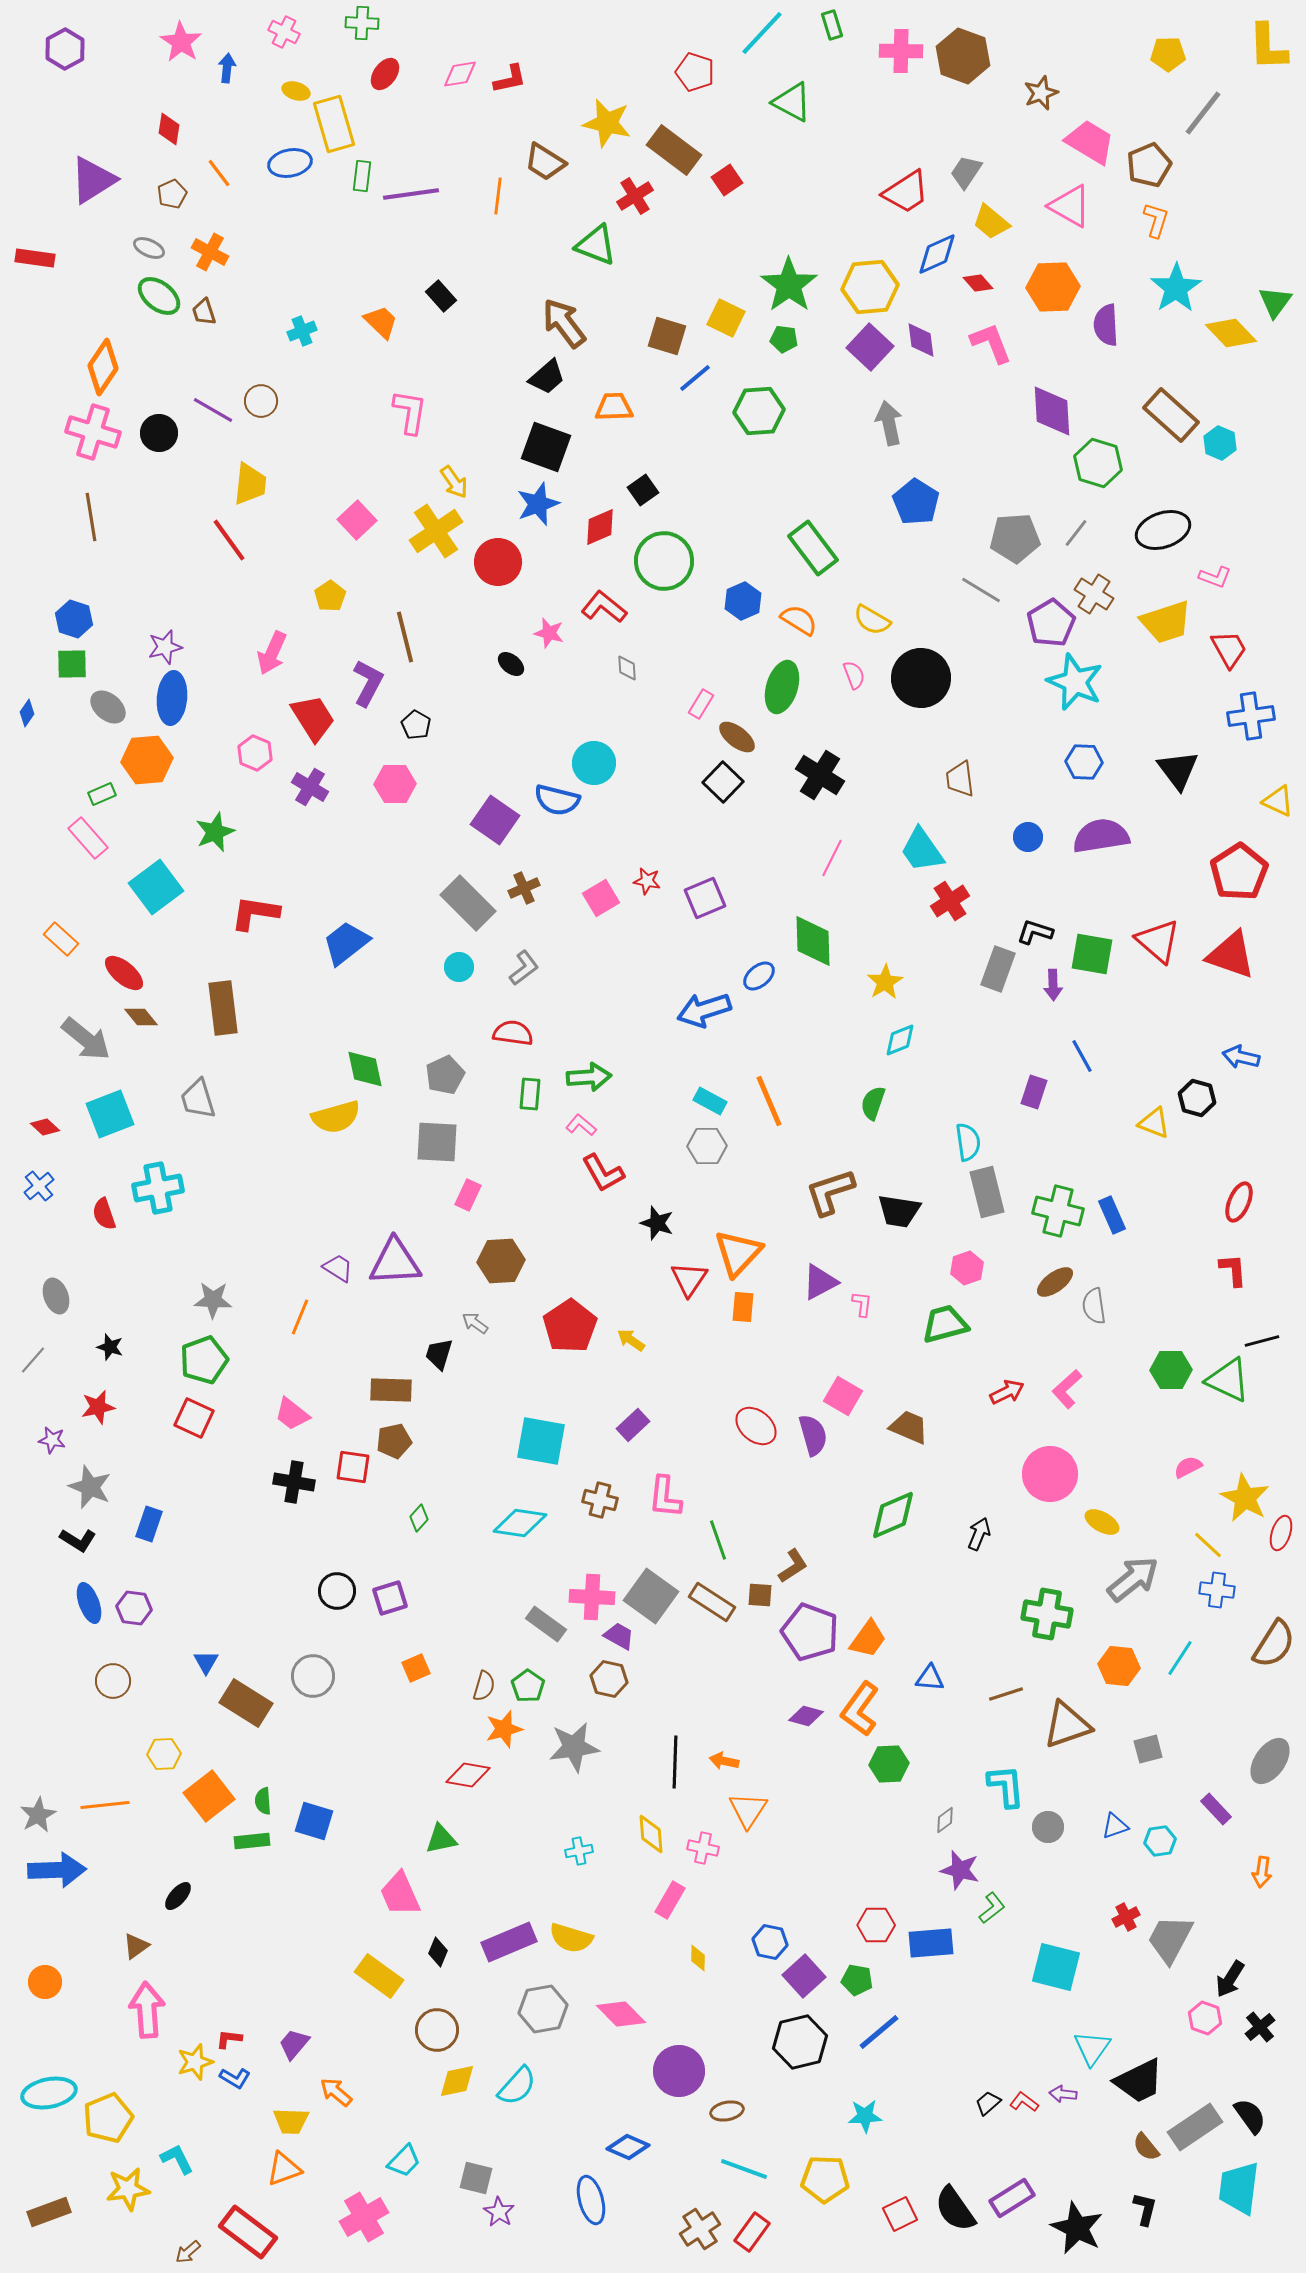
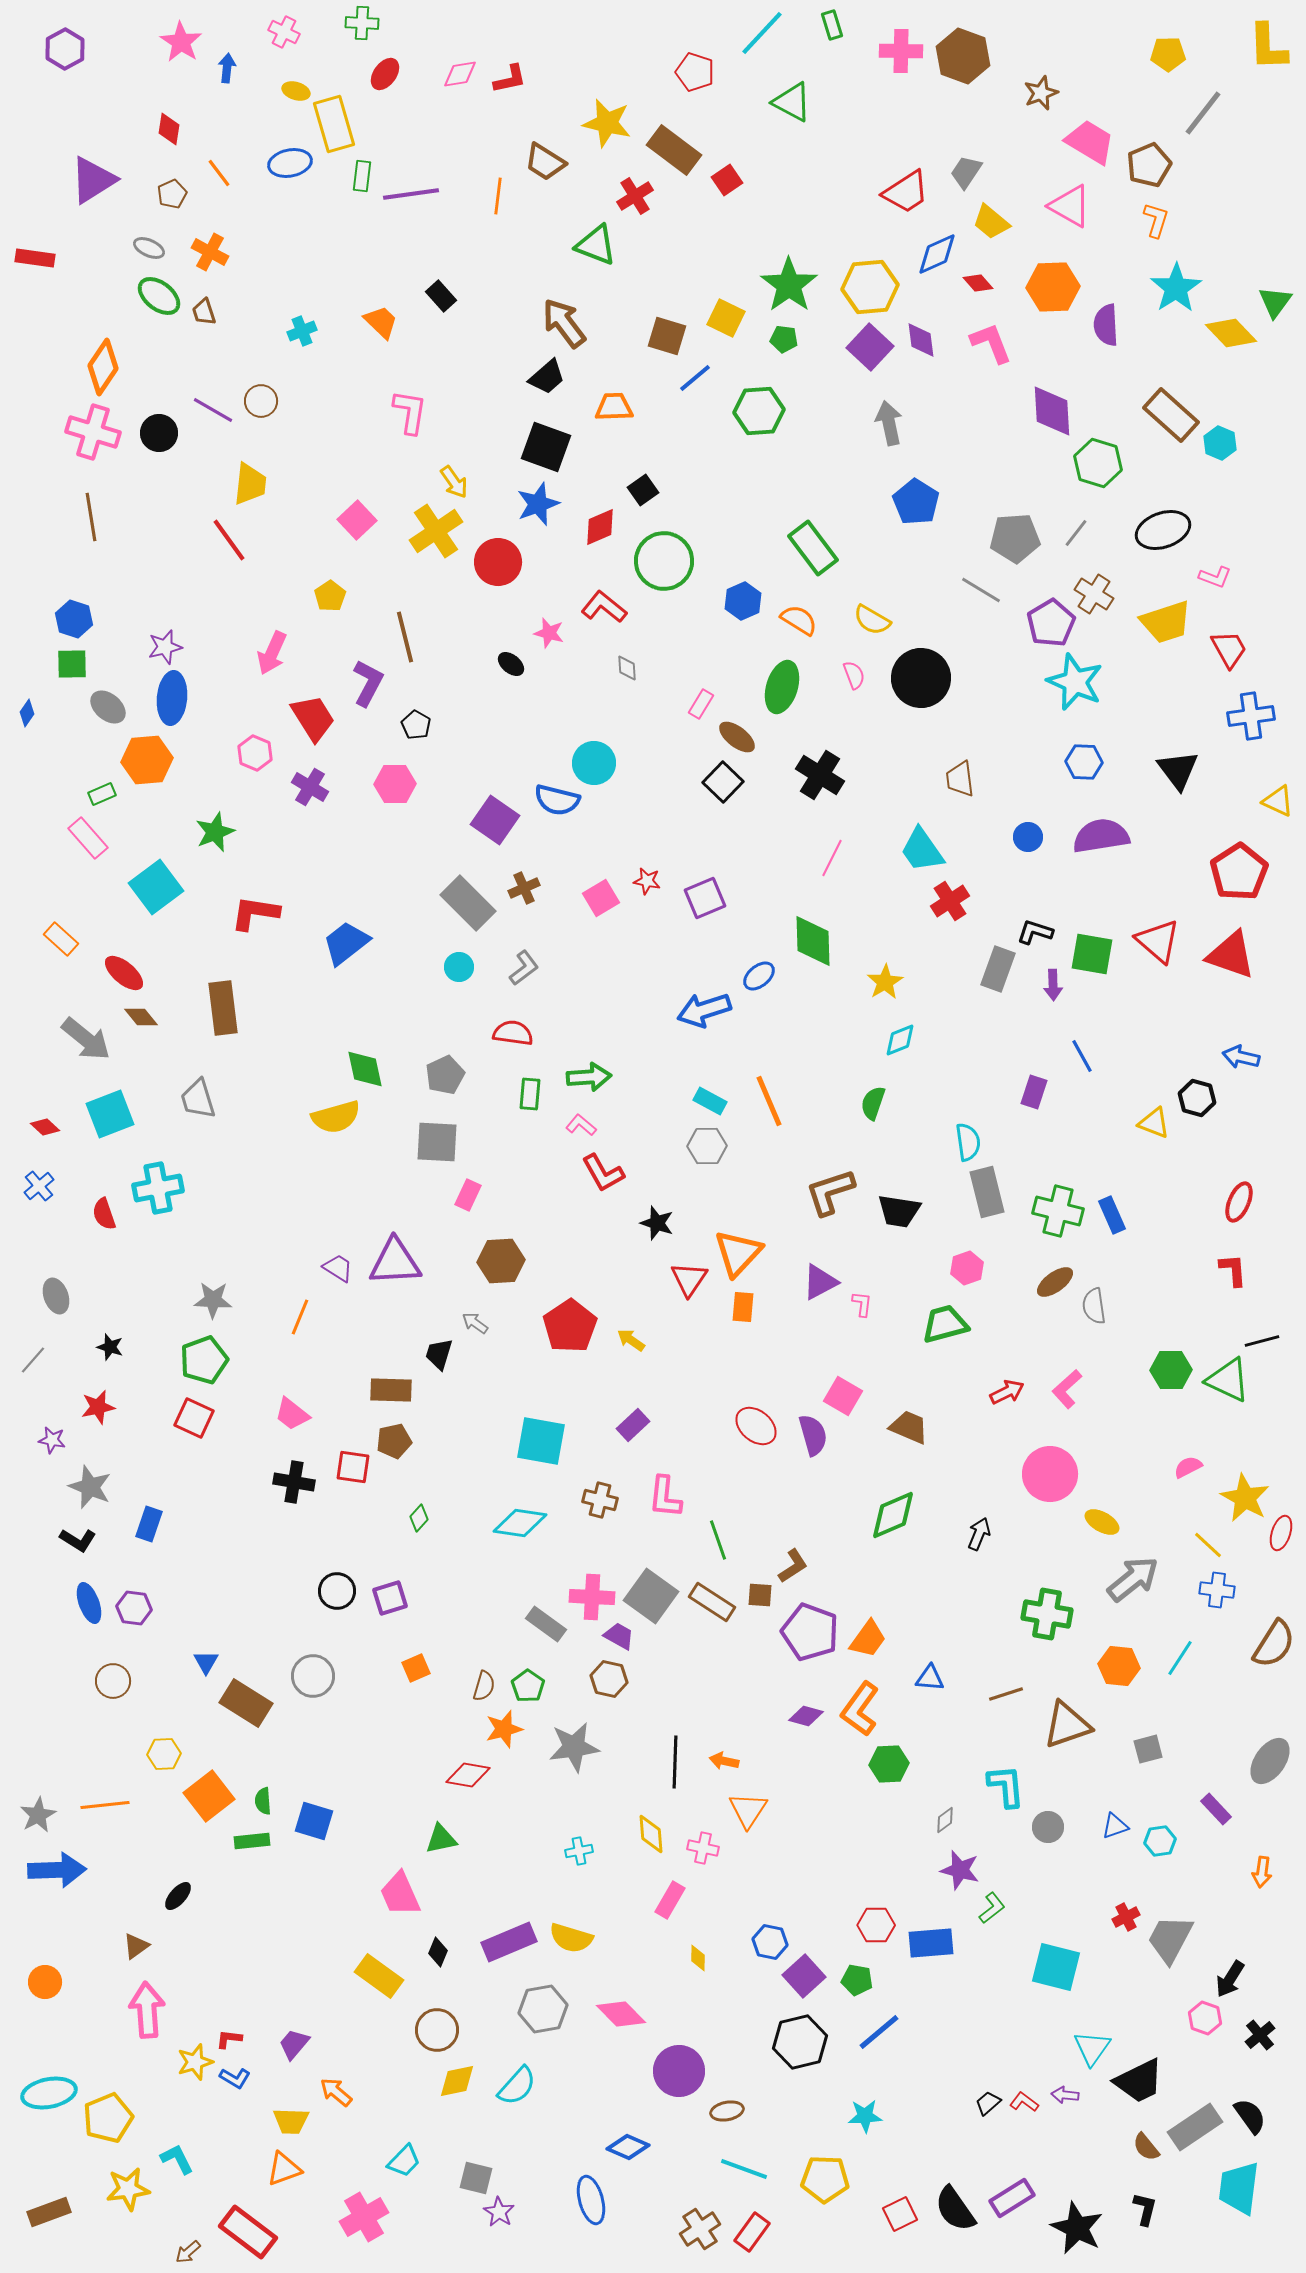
black cross at (1260, 2027): moved 8 px down
purple arrow at (1063, 2094): moved 2 px right, 1 px down
